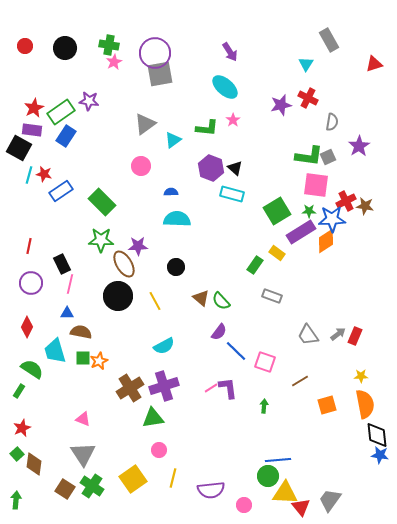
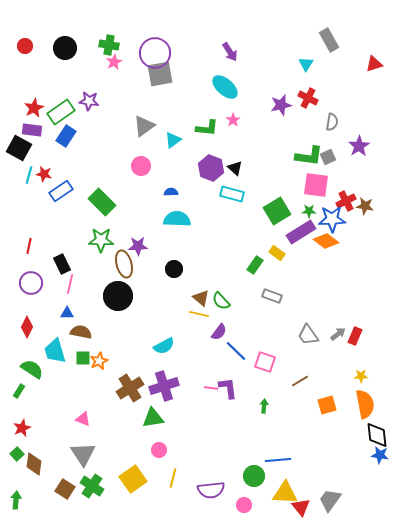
gray triangle at (145, 124): moved 1 px left, 2 px down
orange diamond at (326, 241): rotated 70 degrees clockwise
brown ellipse at (124, 264): rotated 16 degrees clockwise
black circle at (176, 267): moved 2 px left, 2 px down
yellow line at (155, 301): moved 44 px right, 13 px down; rotated 48 degrees counterclockwise
pink line at (211, 388): rotated 40 degrees clockwise
green circle at (268, 476): moved 14 px left
